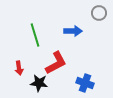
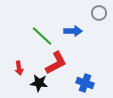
green line: moved 7 px right, 1 px down; rotated 30 degrees counterclockwise
